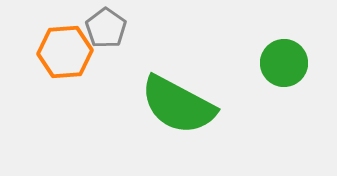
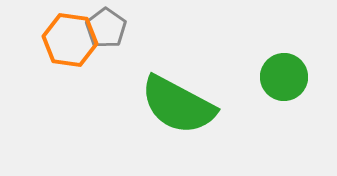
orange hexagon: moved 5 px right, 12 px up; rotated 12 degrees clockwise
green circle: moved 14 px down
